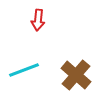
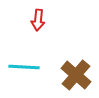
cyan line: moved 3 px up; rotated 24 degrees clockwise
